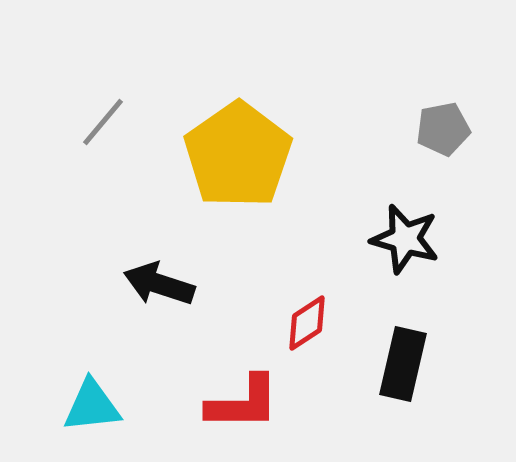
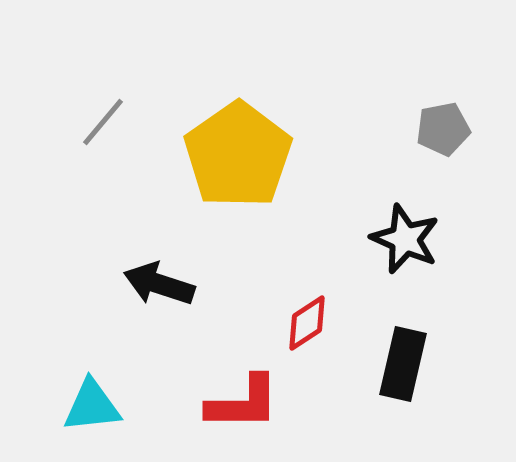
black star: rotated 8 degrees clockwise
